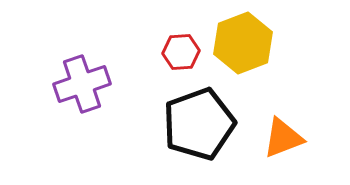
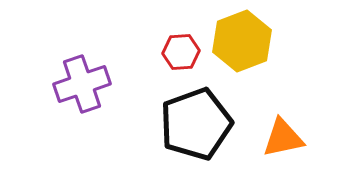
yellow hexagon: moved 1 px left, 2 px up
black pentagon: moved 3 px left
orange triangle: rotated 9 degrees clockwise
